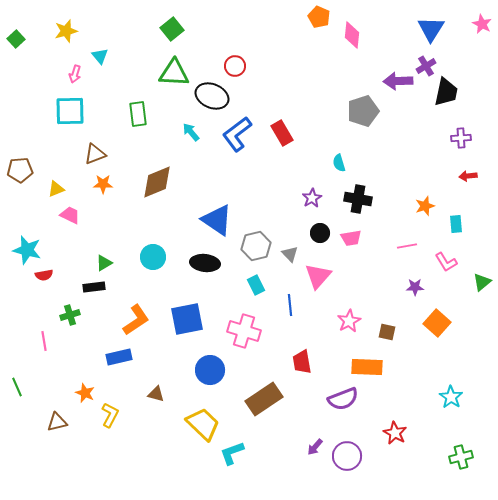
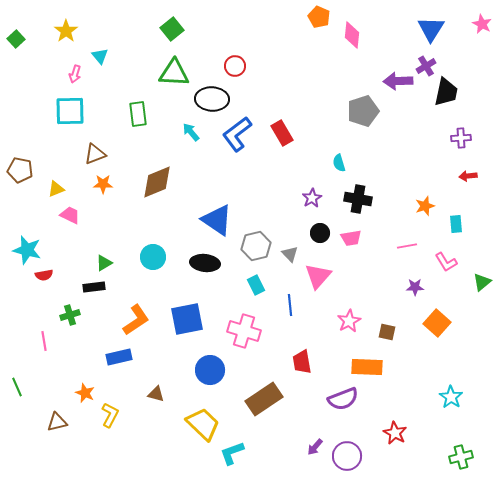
yellow star at (66, 31): rotated 20 degrees counterclockwise
black ellipse at (212, 96): moved 3 px down; rotated 20 degrees counterclockwise
brown pentagon at (20, 170): rotated 15 degrees clockwise
